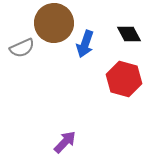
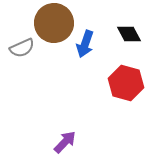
red hexagon: moved 2 px right, 4 px down
